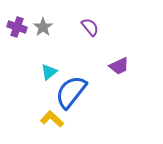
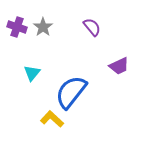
purple semicircle: moved 2 px right
cyan triangle: moved 17 px left, 1 px down; rotated 12 degrees counterclockwise
